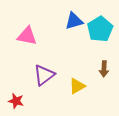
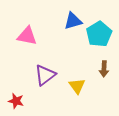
blue triangle: moved 1 px left
cyan pentagon: moved 1 px left, 5 px down
purple triangle: moved 1 px right
yellow triangle: rotated 36 degrees counterclockwise
